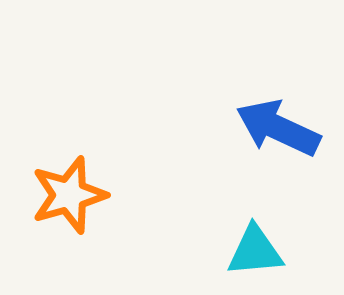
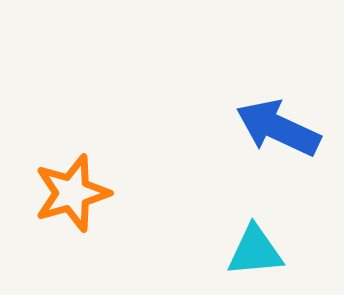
orange star: moved 3 px right, 2 px up
